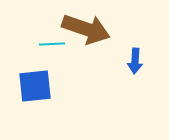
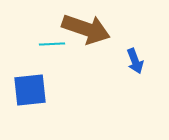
blue arrow: rotated 25 degrees counterclockwise
blue square: moved 5 px left, 4 px down
